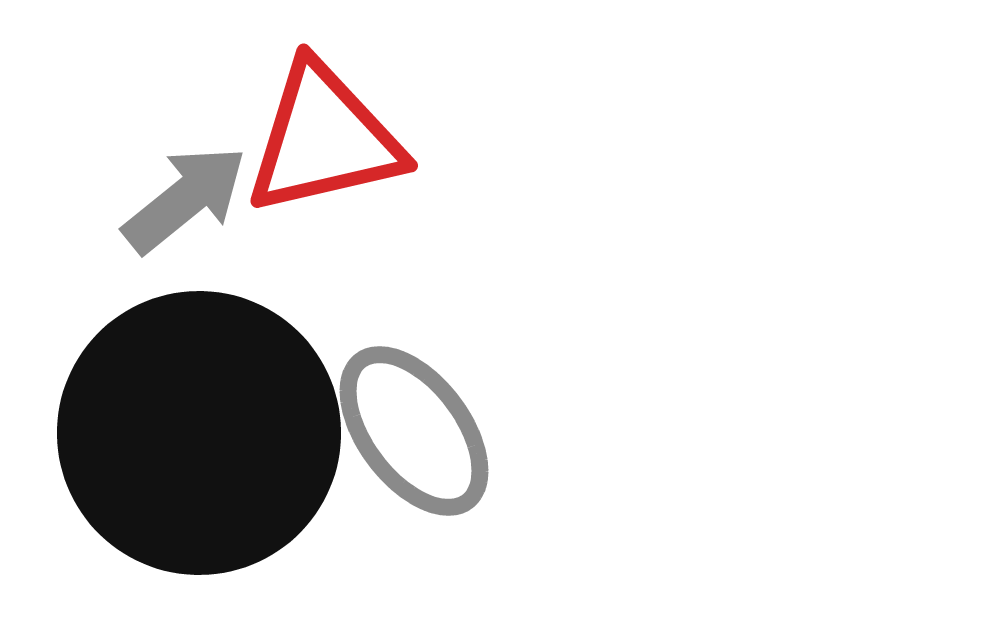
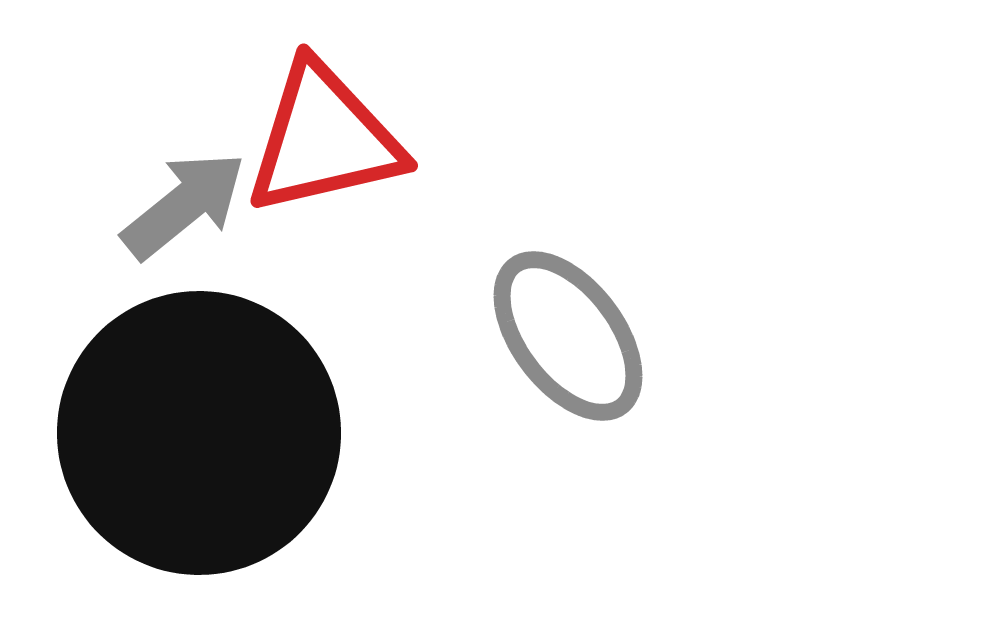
gray arrow: moved 1 px left, 6 px down
gray ellipse: moved 154 px right, 95 px up
